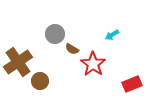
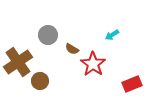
gray circle: moved 7 px left, 1 px down
